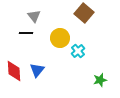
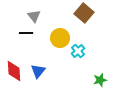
blue triangle: moved 1 px right, 1 px down
